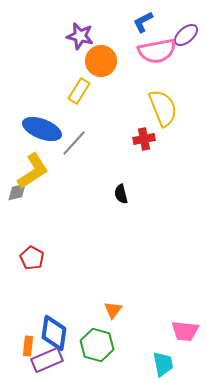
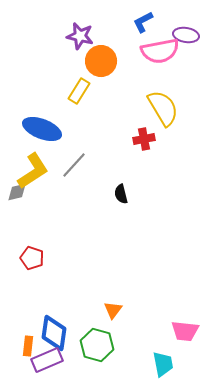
purple ellipse: rotated 50 degrees clockwise
pink semicircle: moved 3 px right
yellow semicircle: rotated 9 degrees counterclockwise
gray line: moved 22 px down
red pentagon: rotated 10 degrees counterclockwise
